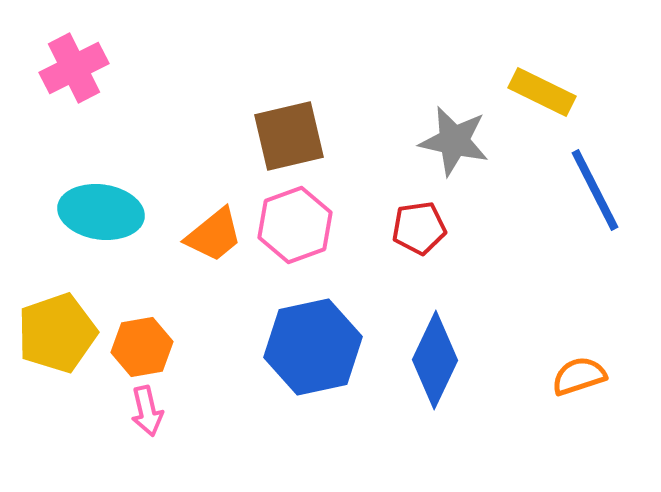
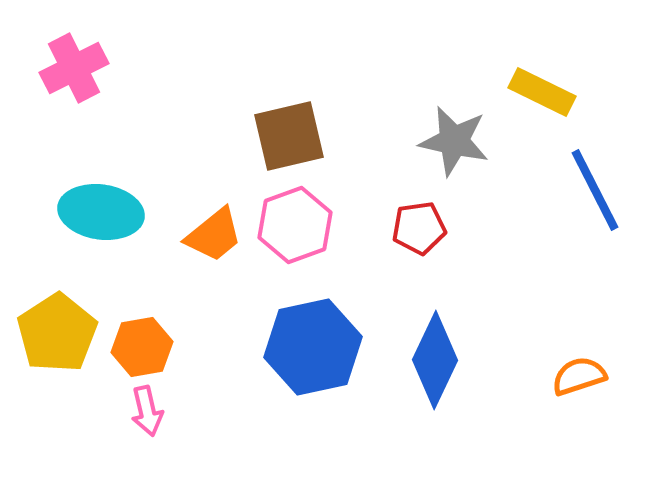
yellow pentagon: rotated 14 degrees counterclockwise
